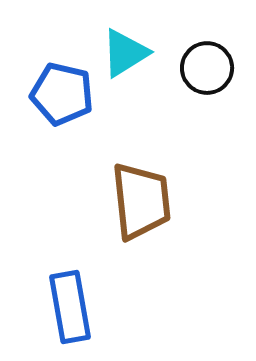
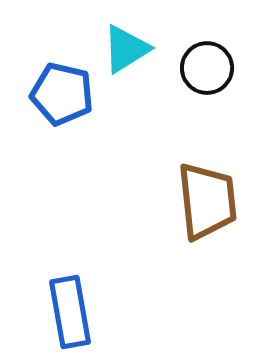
cyan triangle: moved 1 px right, 4 px up
brown trapezoid: moved 66 px right
blue rectangle: moved 5 px down
